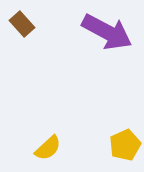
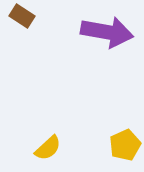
brown rectangle: moved 8 px up; rotated 15 degrees counterclockwise
purple arrow: rotated 18 degrees counterclockwise
